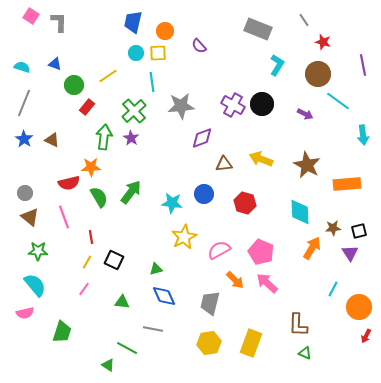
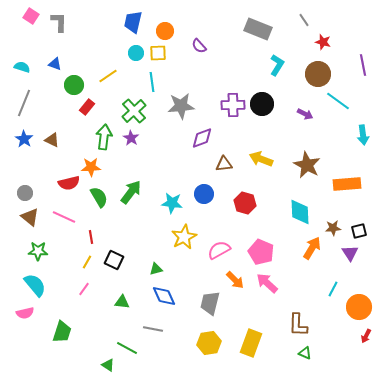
purple cross at (233, 105): rotated 30 degrees counterclockwise
pink line at (64, 217): rotated 45 degrees counterclockwise
